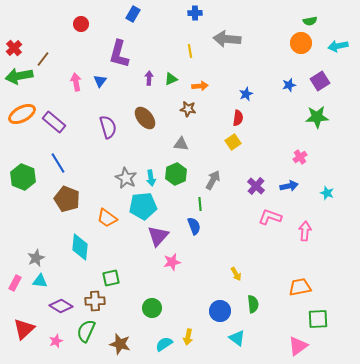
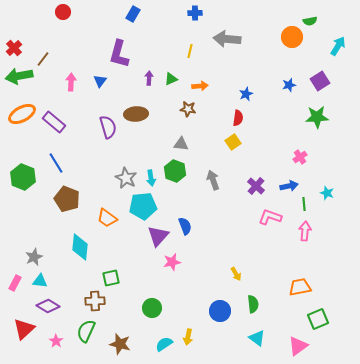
red circle at (81, 24): moved 18 px left, 12 px up
orange circle at (301, 43): moved 9 px left, 6 px up
cyan arrow at (338, 46): rotated 132 degrees clockwise
yellow line at (190, 51): rotated 24 degrees clockwise
pink arrow at (76, 82): moved 5 px left; rotated 12 degrees clockwise
brown ellipse at (145, 118): moved 9 px left, 4 px up; rotated 55 degrees counterclockwise
blue line at (58, 163): moved 2 px left
green hexagon at (176, 174): moved 1 px left, 3 px up; rotated 15 degrees counterclockwise
gray arrow at (213, 180): rotated 48 degrees counterclockwise
green line at (200, 204): moved 104 px right
blue semicircle at (194, 226): moved 9 px left
gray star at (36, 258): moved 2 px left, 1 px up
purple diamond at (61, 306): moved 13 px left
green square at (318, 319): rotated 20 degrees counterclockwise
cyan triangle at (237, 338): moved 20 px right
pink star at (56, 341): rotated 16 degrees counterclockwise
